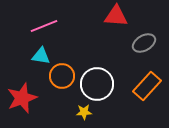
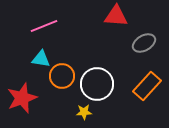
cyan triangle: moved 3 px down
